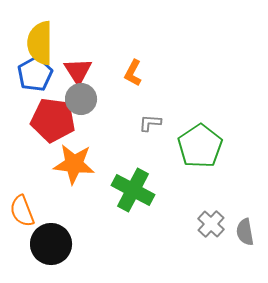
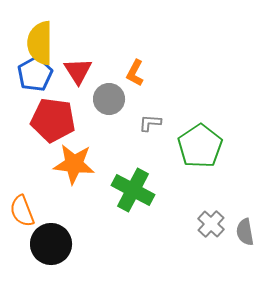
orange L-shape: moved 2 px right
gray circle: moved 28 px right
